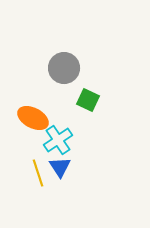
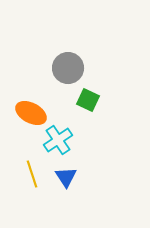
gray circle: moved 4 px right
orange ellipse: moved 2 px left, 5 px up
blue triangle: moved 6 px right, 10 px down
yellow line: moved 6 px left, 1 px down
